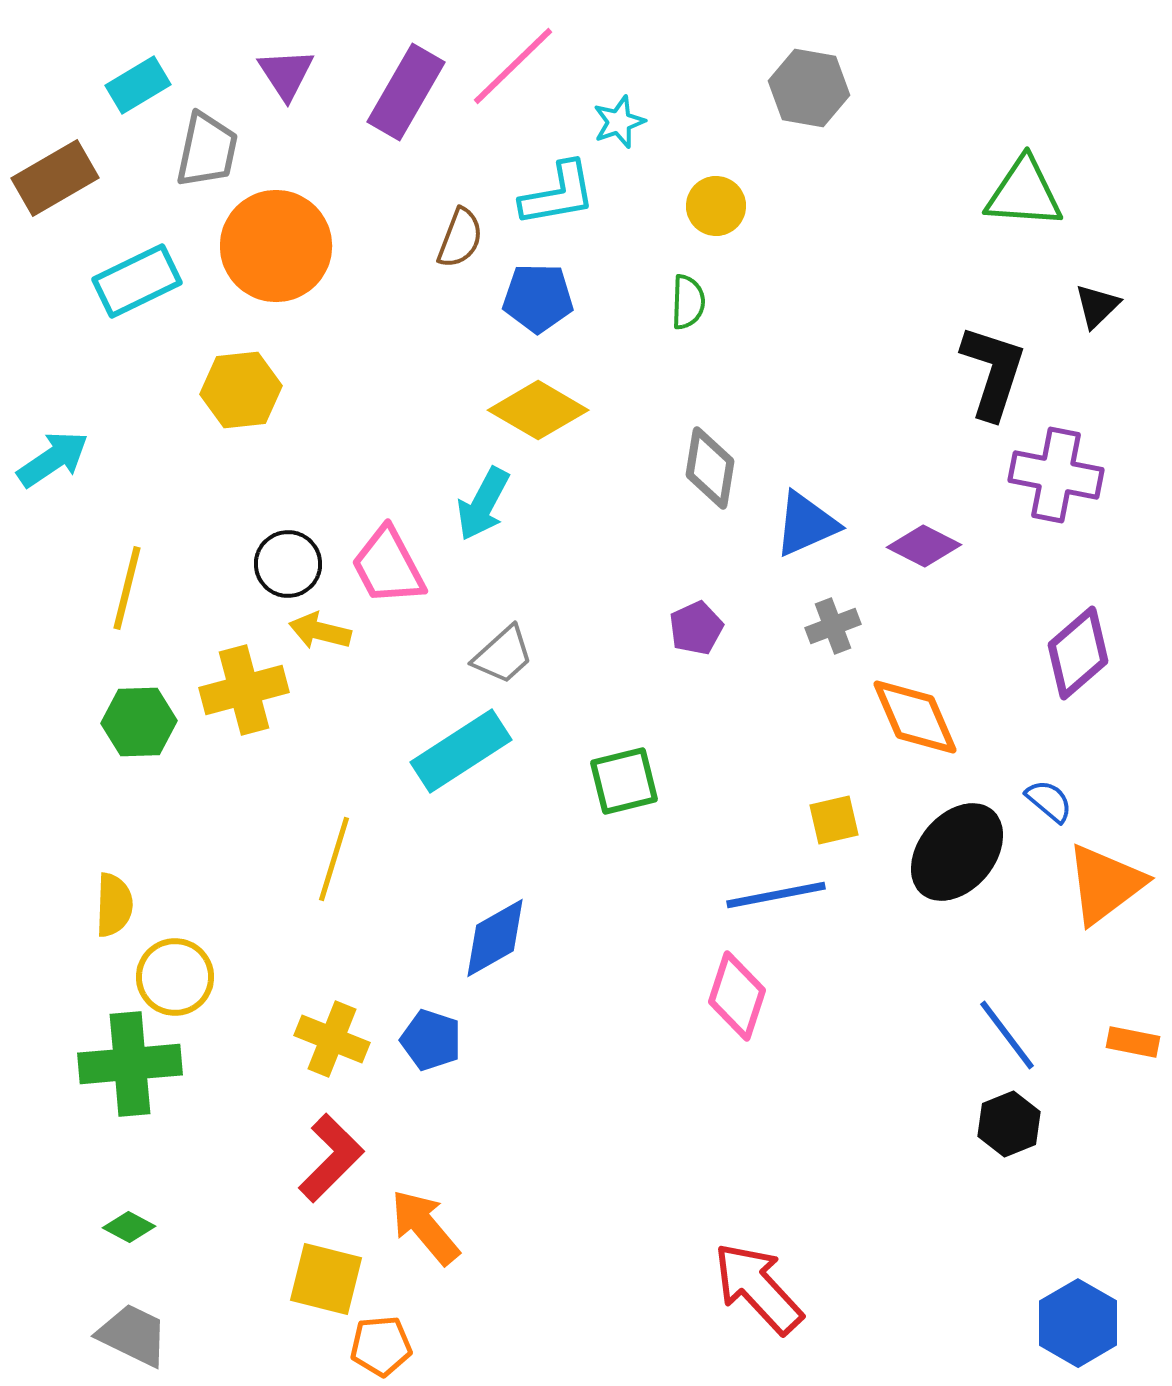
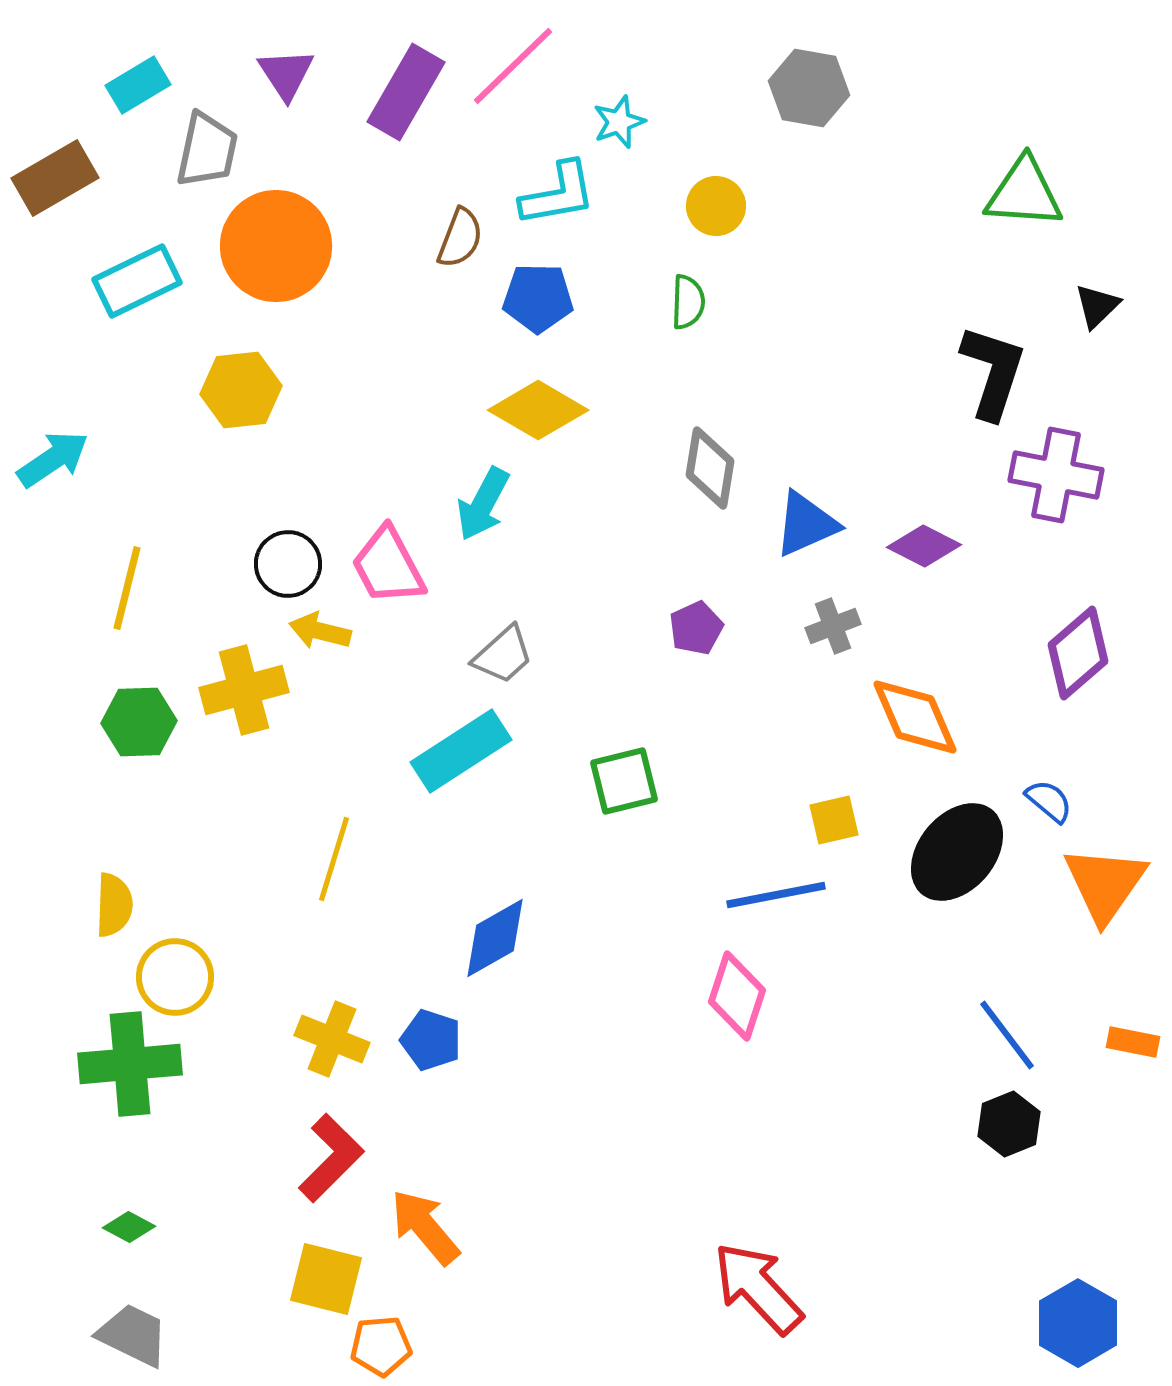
orange triangle at (1105, 884): rotated 18 degrees counterclockwise
